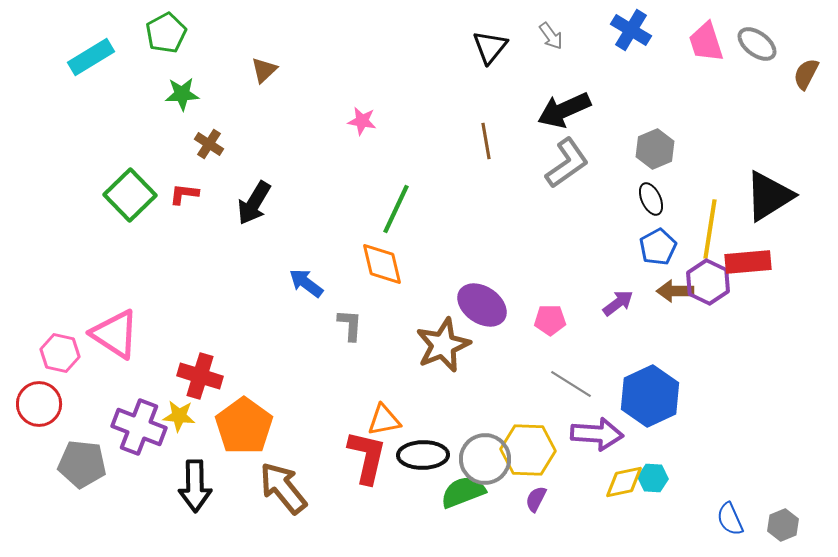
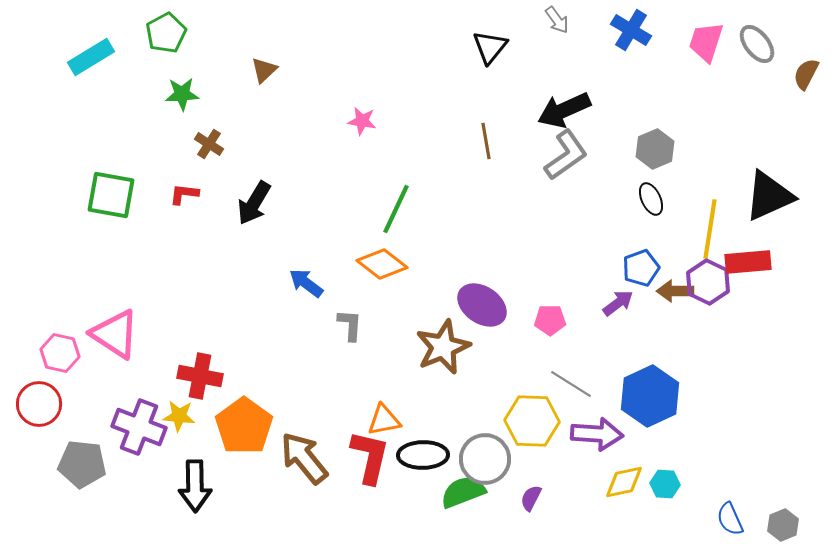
gray arrow at (551, 36): moved 6 px right, 16 px up
pink trapezoid at (706, 42): rotated 36 degrees clockwise
gray ellipse at (757, 44): rotated 15 degrees clockwise
gray L-shape at (567, 163): moved 1 px left, 8 px up
green square at (130, 195): moved 19 px left; rotated 36 degrees counterclockwise
black triangle at (769, 196): rotated 8 degrees clockwise
blue pentagon at (658, 247): moved 17 px left, 21 px down; rotated 9 degrees clockwise
orange diamond at (382, 264): rotated 39 degrees counterclockwise
brown star at (443, 345): moved 2 px down
red cross at (200, 376): rotated 6 degrees counterclockwise
yellow hexagon at (528, 450): moved 4 px right, 29 px up
red L-shape at (367, 457): moved 3 px right
cyan hexagon at (653, 478): moved 12 px right, 6 px down
brown arrow at (283, 488): moved 21 px right, 30 px up
purple semicircle at (536, 499): moved 5 px left, 1 px up
